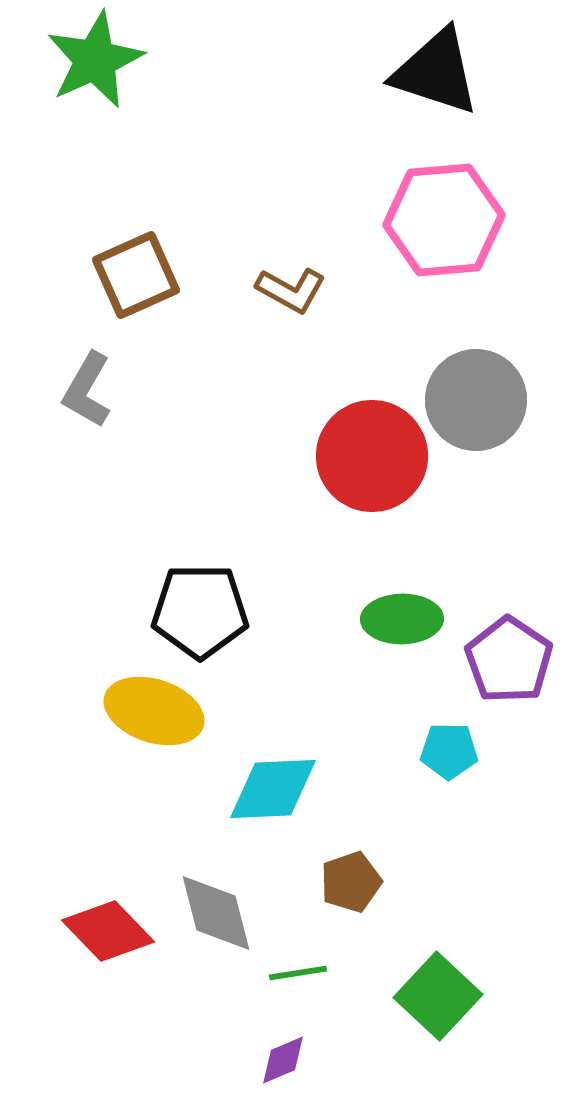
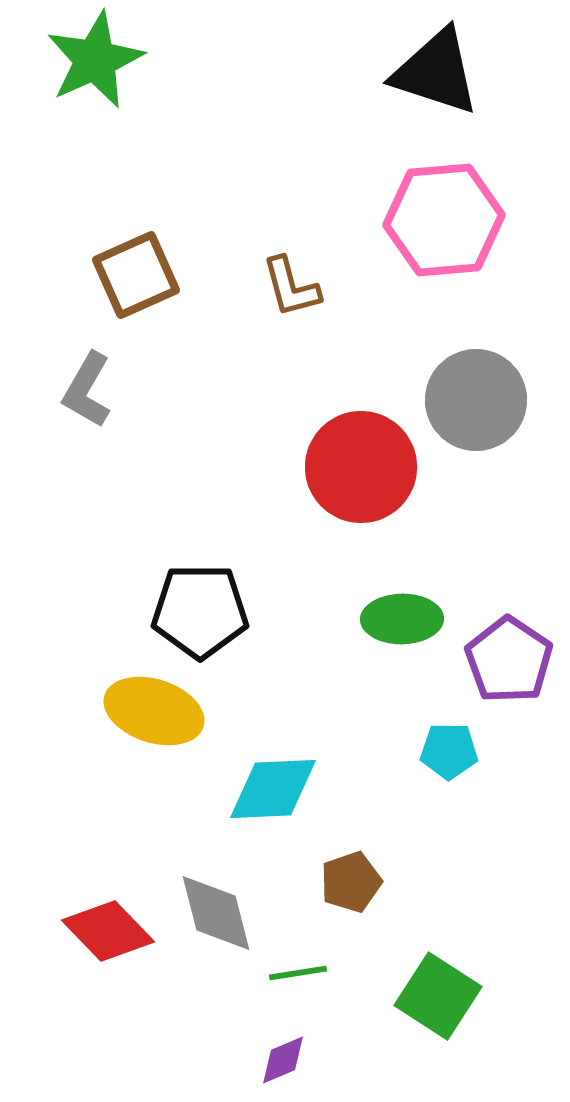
brown L-shape: moved 3 px up; rotated 46 degrees clockwise
red circle: moved 11 px left, 11 px down
green square: rotated 10 degrees counterclockwise
